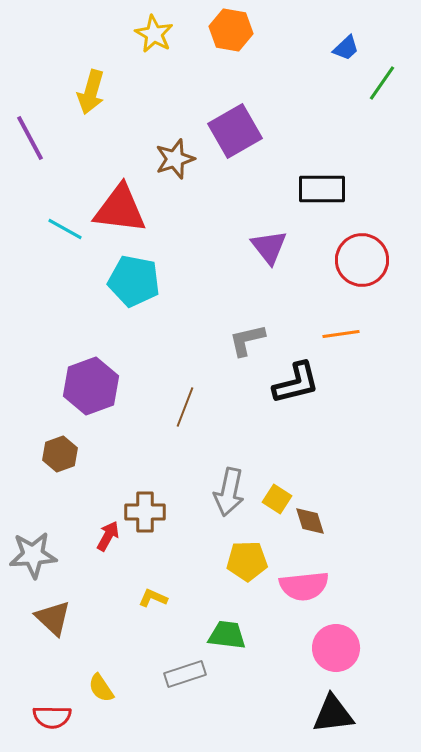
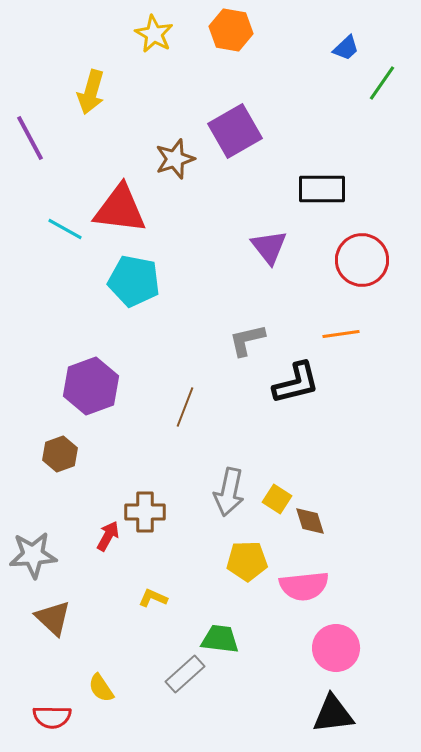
green trapezoid: moved 7 px left, 4 px down
gray rectangle: rotated 24 degrees counterclockwise
